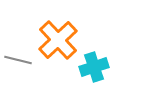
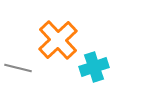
gray line: moved 8 px down
